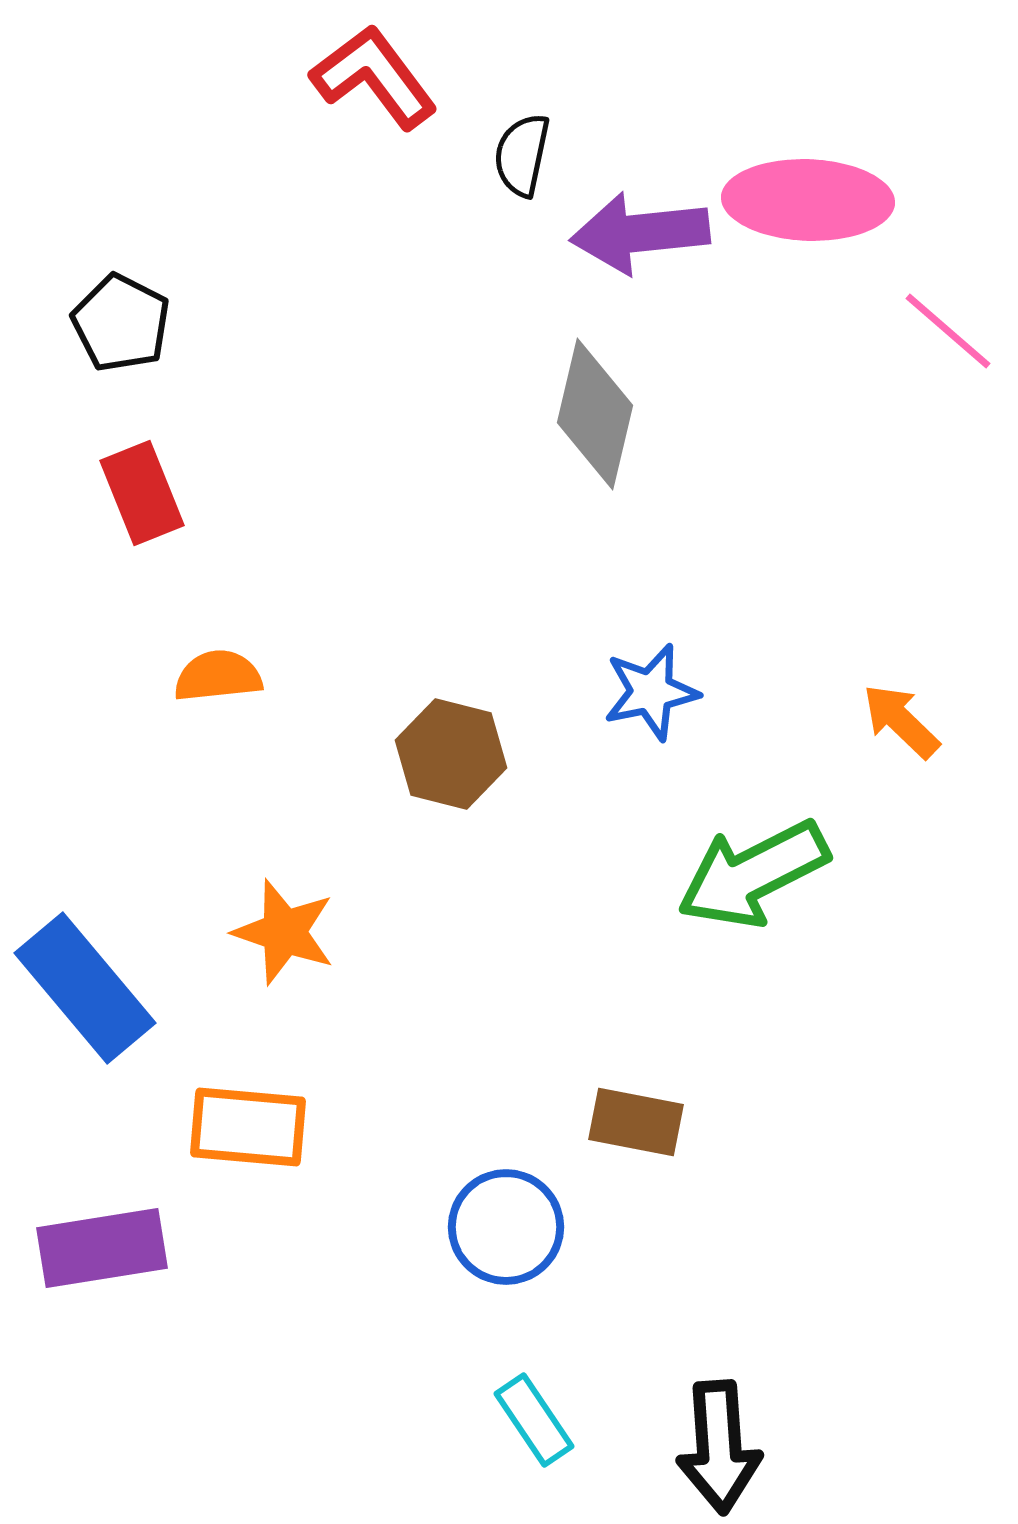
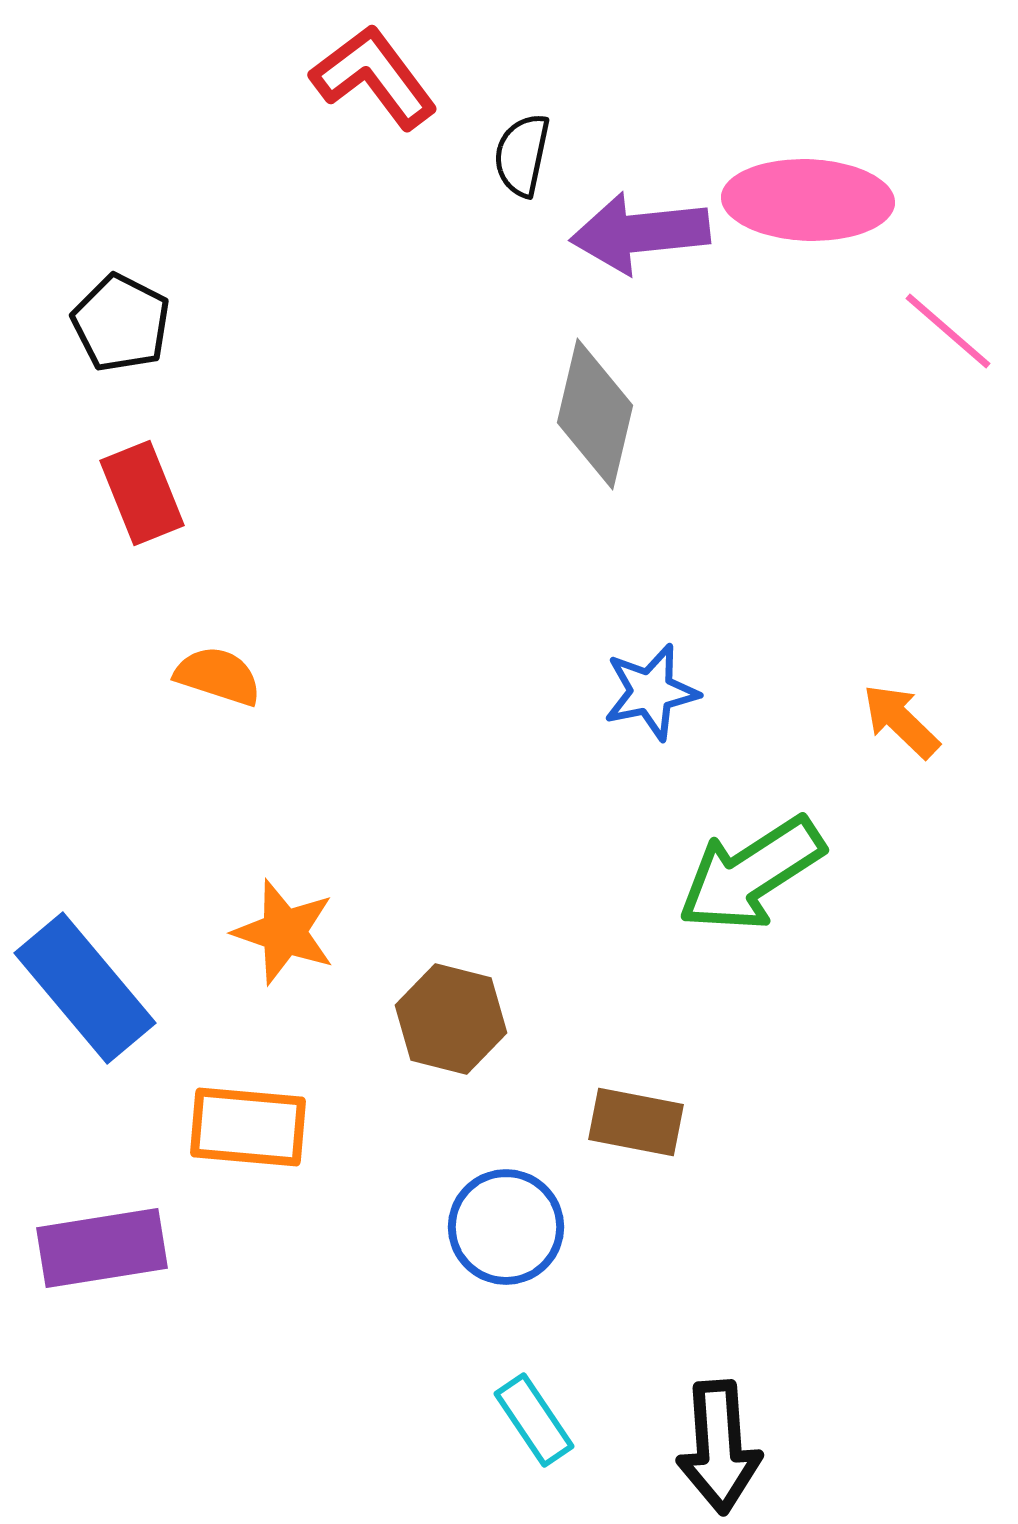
orange semicircle: rotated 24 degrees clockwise
brown hexagon: moved 265 px down
green arrow: moved 2 px left; rotated 6 degrees counterclockwise
